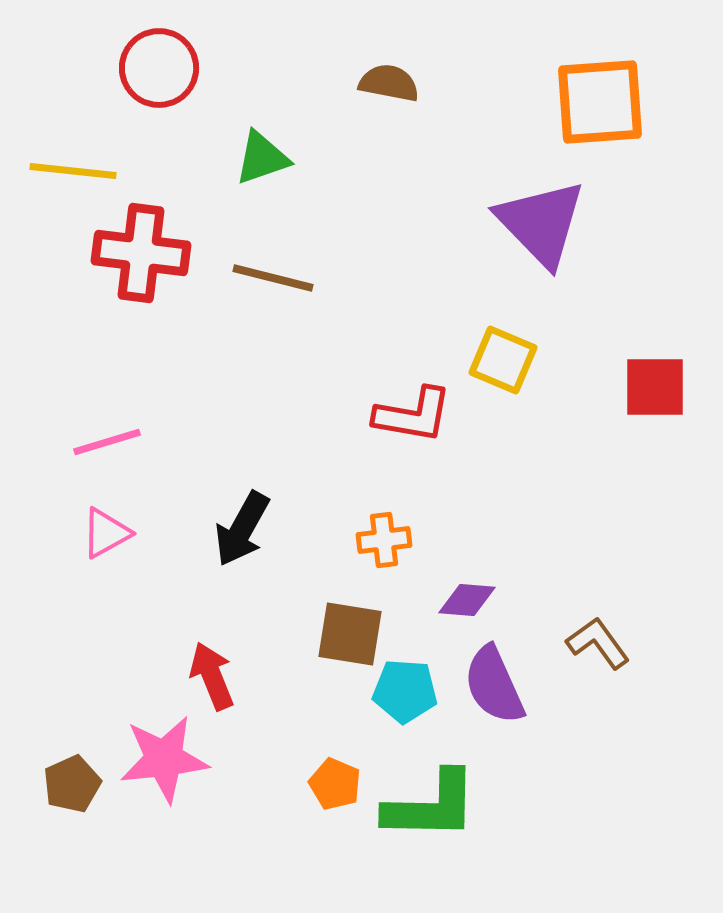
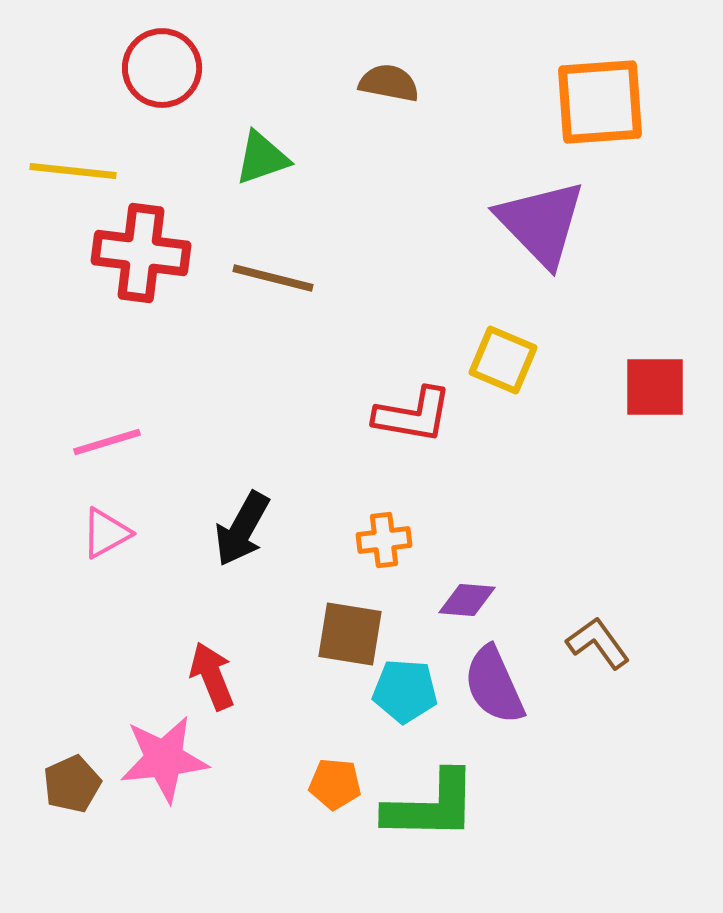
red circle: moved 3 px right
orange pentagon: rotated 18 degrees counterclockwise
